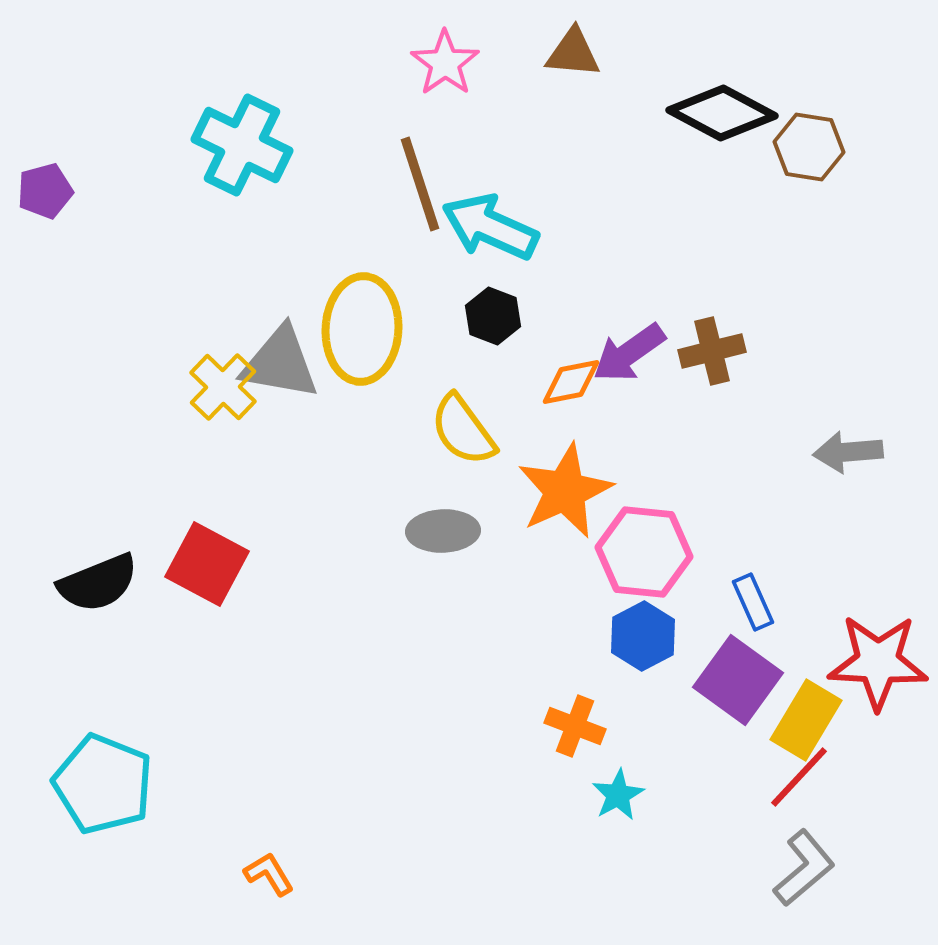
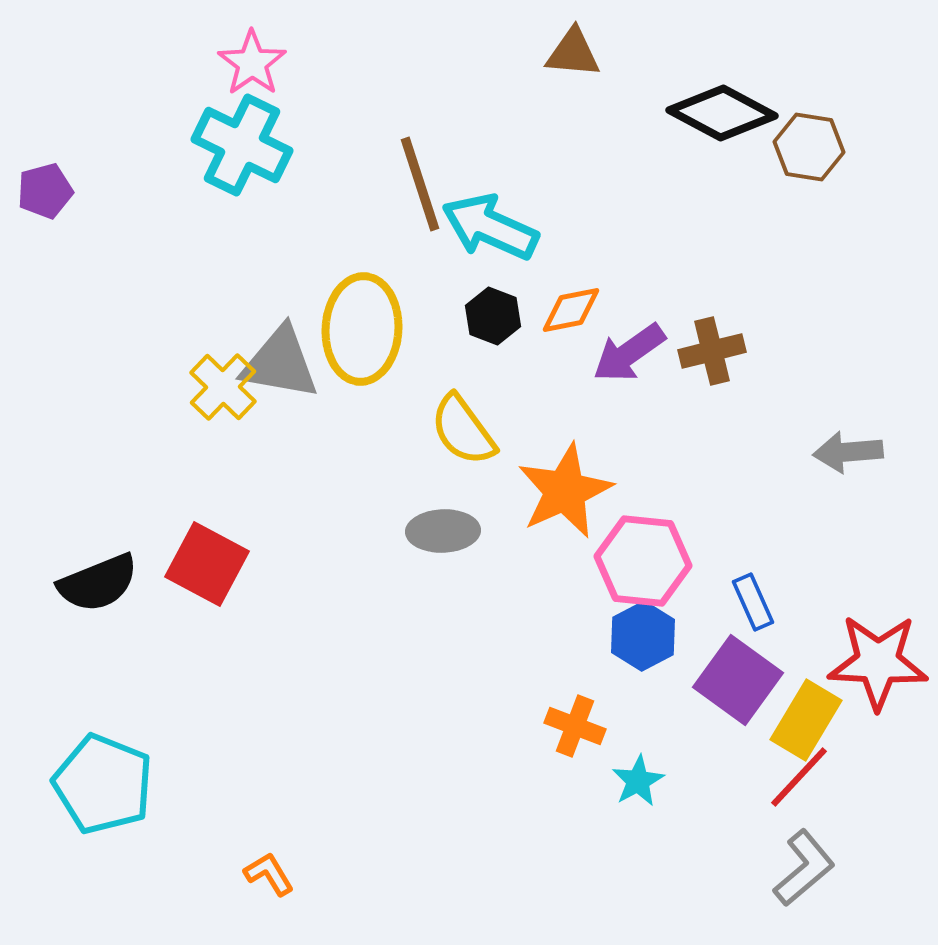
pink star: moved 193 px left
orange diamond: moved 72 px up
pink hexagon: moved 1 px left, 9 px down
cyan star: moved 20 px right, 14 px up
